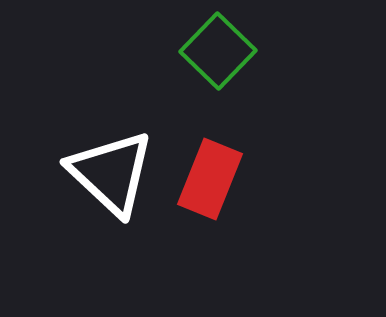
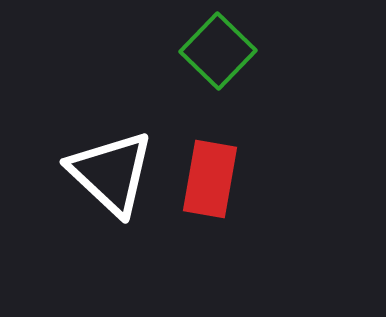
red rectangle: rotated 12 degrees counterclockwise
